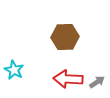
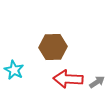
brown hexagon: moved 12 px left, 10 px down
